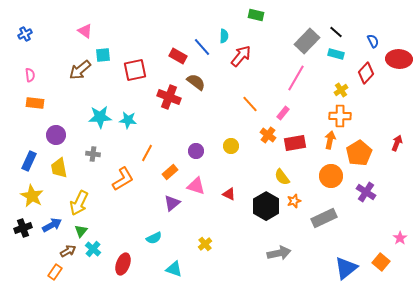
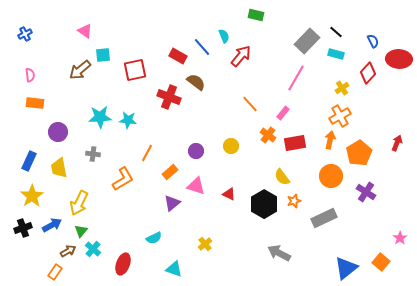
cyan semicircle at (224, 36): rotated 24 degrees counterclockwise
red diamond at (366, 73): moved 2 px right
yellow cross at (341, 90): moved 1 px right, 2 px up
orange cross at (340, 116): rotated 30 degrees counterclockwise
purple circle at (56, 135): moved 2 px right, 3 px up
yellow star at (32, 196): rotated 10 degrees clockwise
black hexagon at (266, 206): moved 2 px left, 2 px up
gray arrow at (279, 253): rotated 140 degrees counterclockwise
